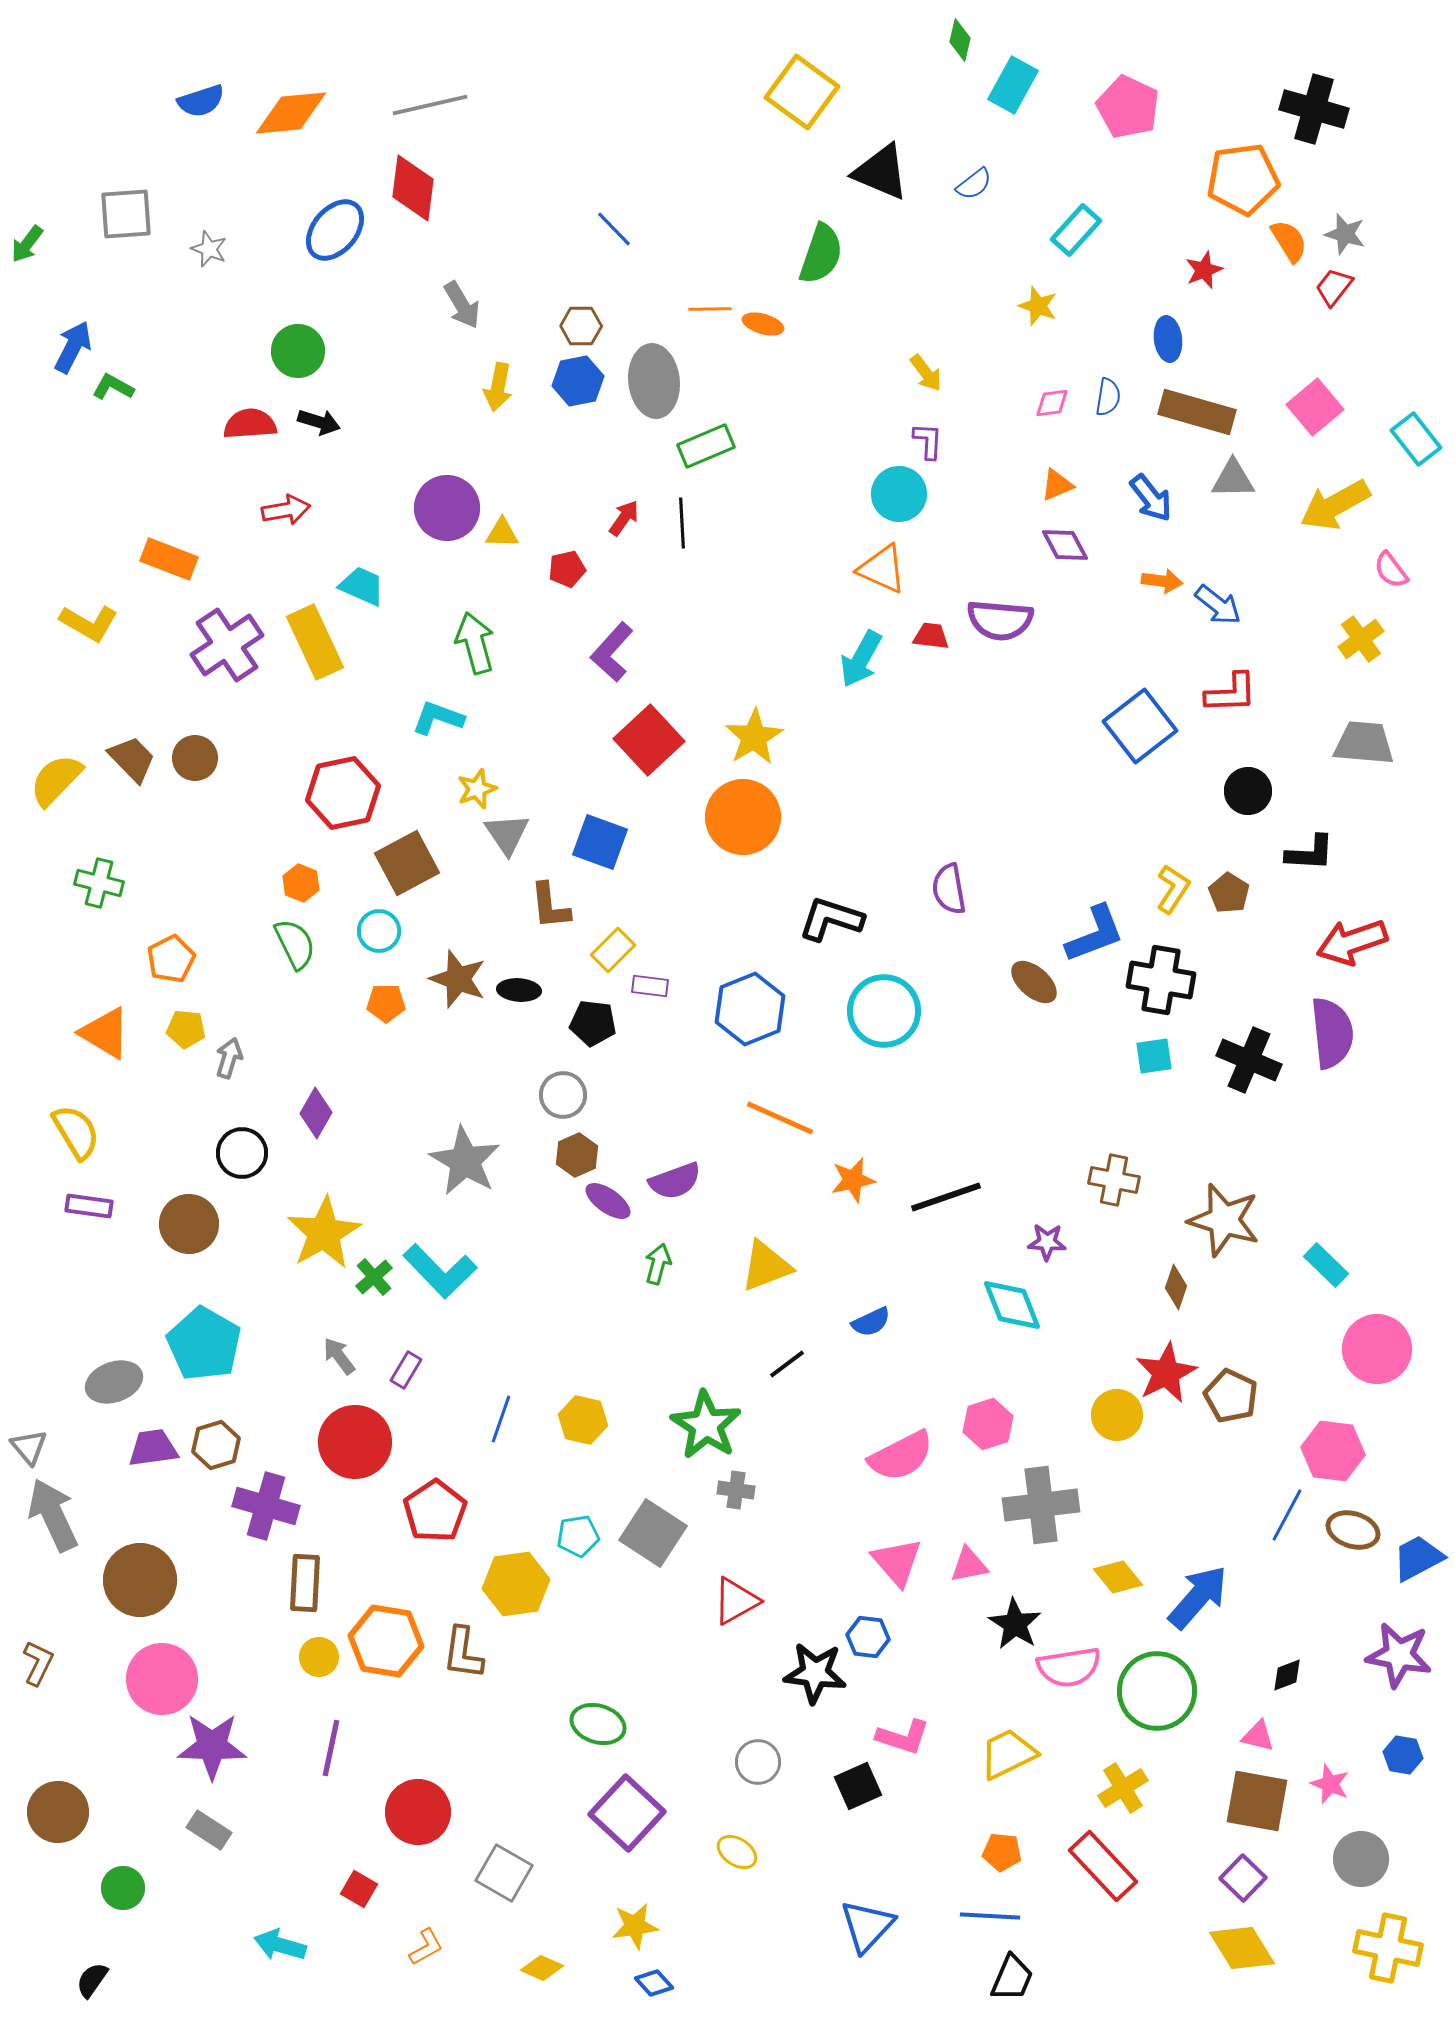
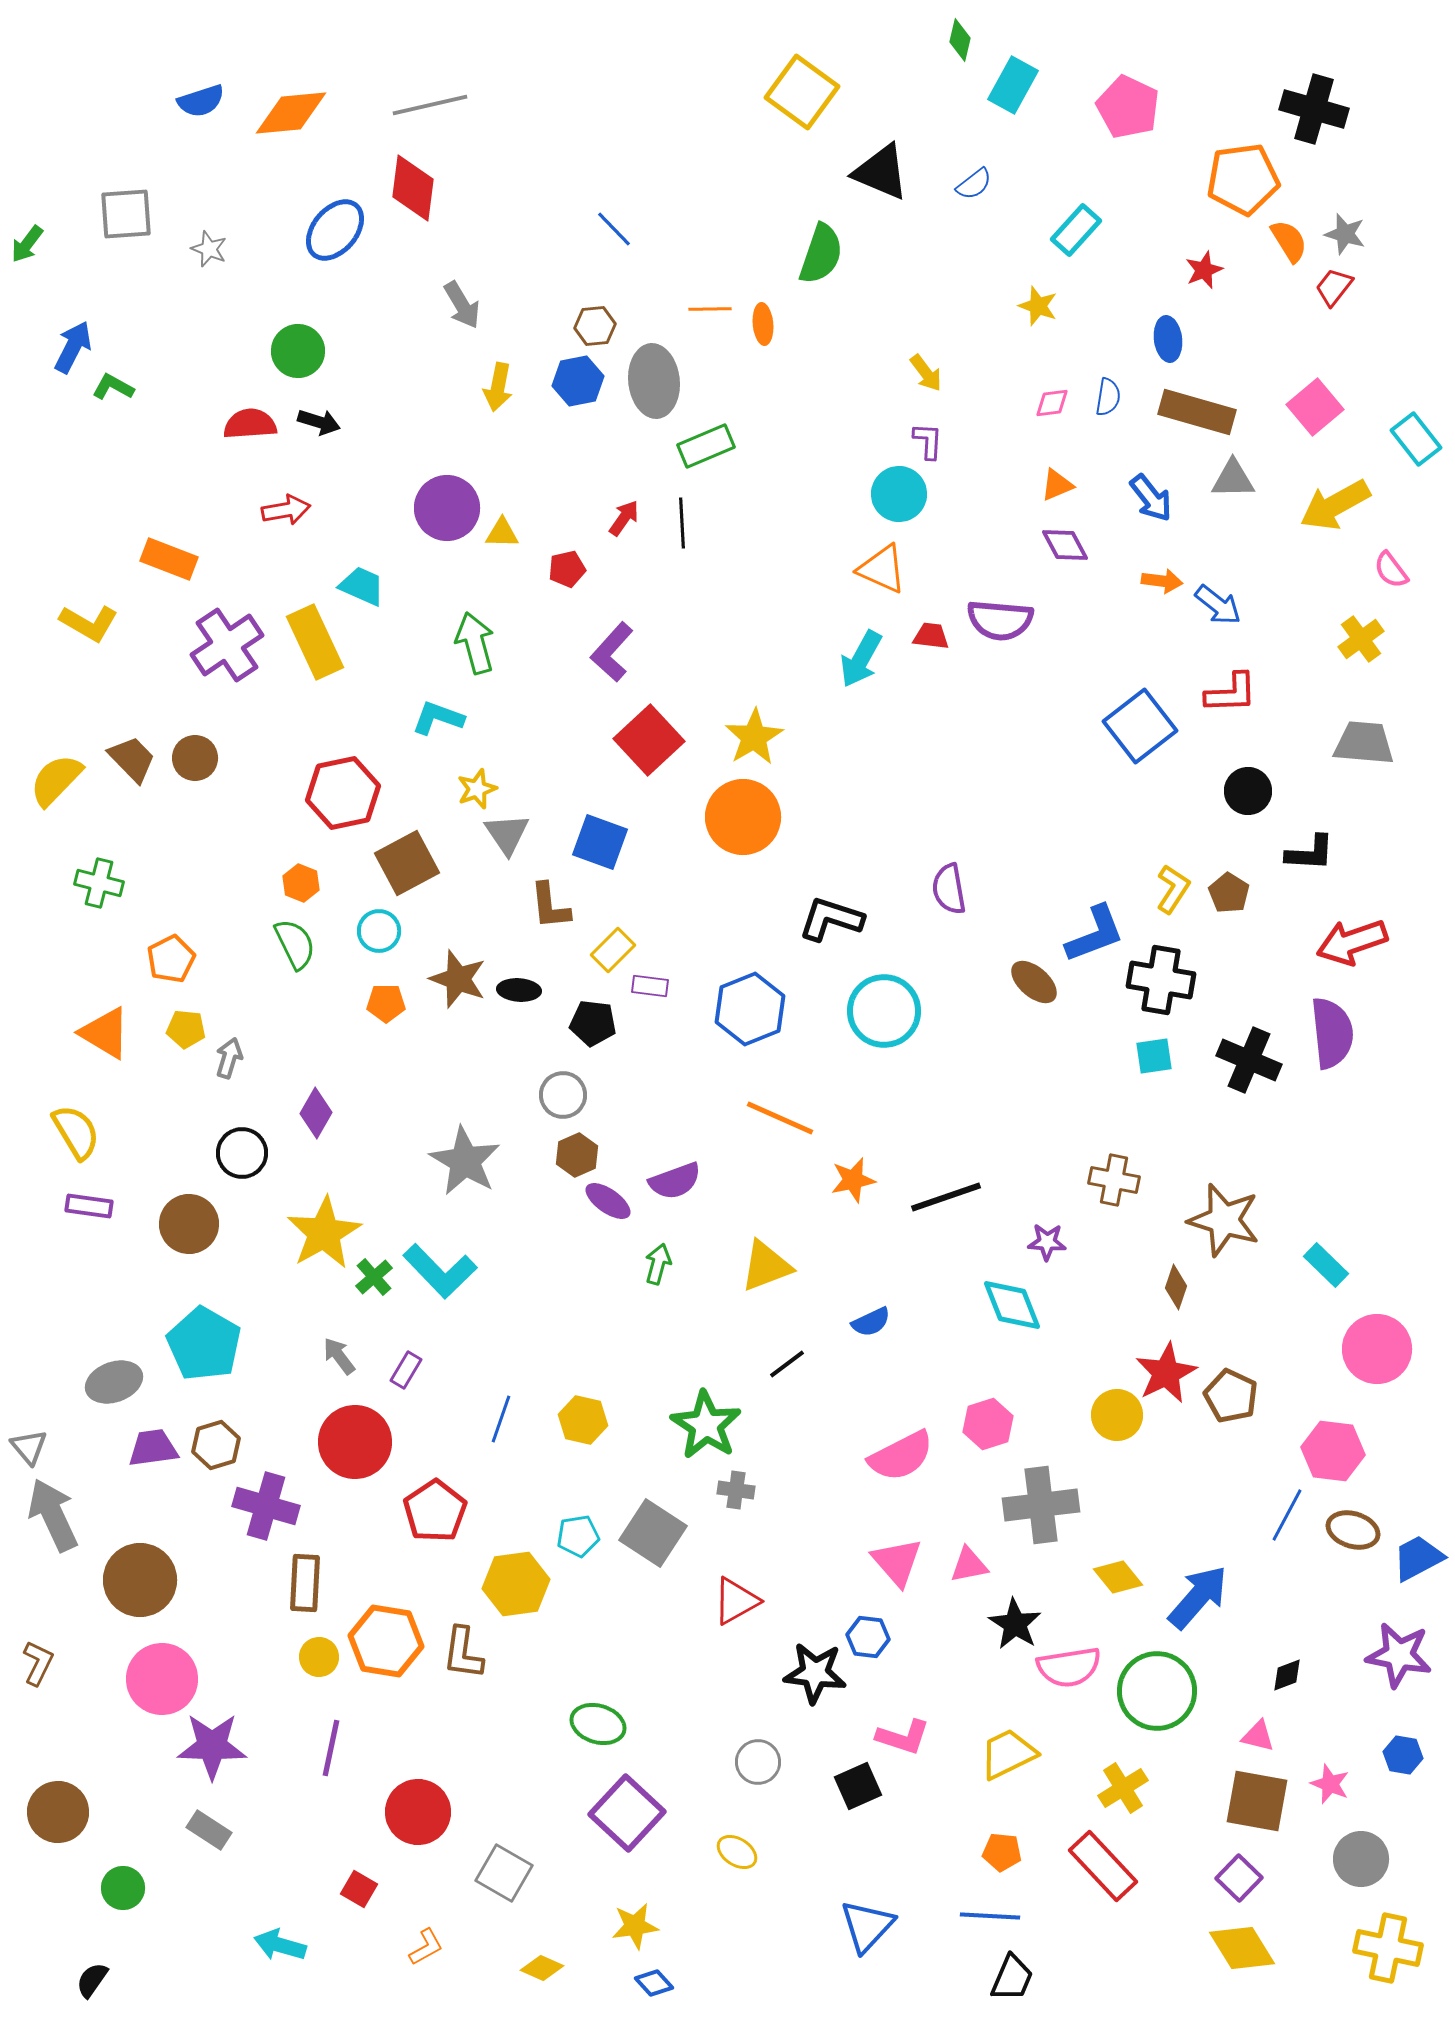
orange ellipse at (763, 324): rotated 69 degrees clockwise
brown hexagon at (581, 326): moved 14 px right; rotated 6 degrees counterclockwise
purple square at (1243, 1878): moved 4 px left
